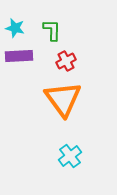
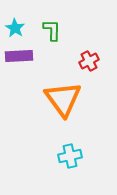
cyan star: rotated 18 degrees clockwise
red cross: moved 23 px right
cyan cross: rotated 25 degrees clockwise
